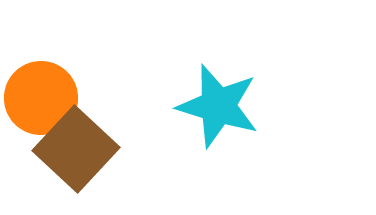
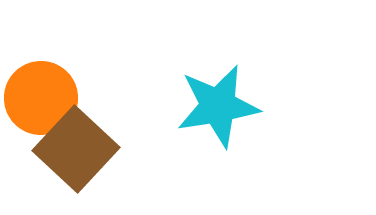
cyan star: rotated 26 degrees counterclockwise
